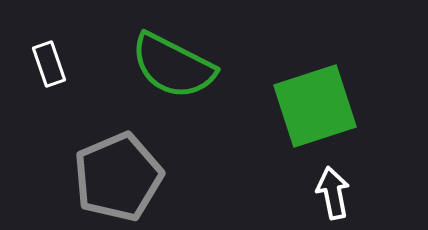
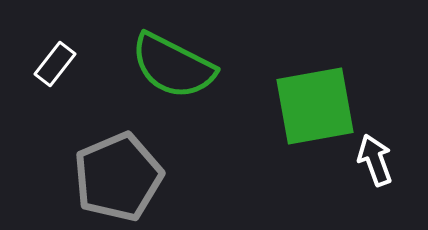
white rectangle: moved 6 px right; rotated 57 degrees clockwise
green square: rotated 8 degrees clockwise
white arrow: moved 42 px right, 33 px up; rotated 9 degrees counterclockwise
